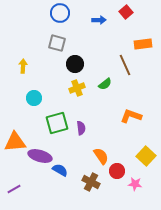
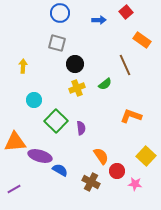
orange rectangle: moved 1 px left, 4 px up; rotated 42 degrees clockwise
cyan circle: moved 2 px down
green square: moved 1 px left, 2 px up; rotated 30 degrees counterclockwise
